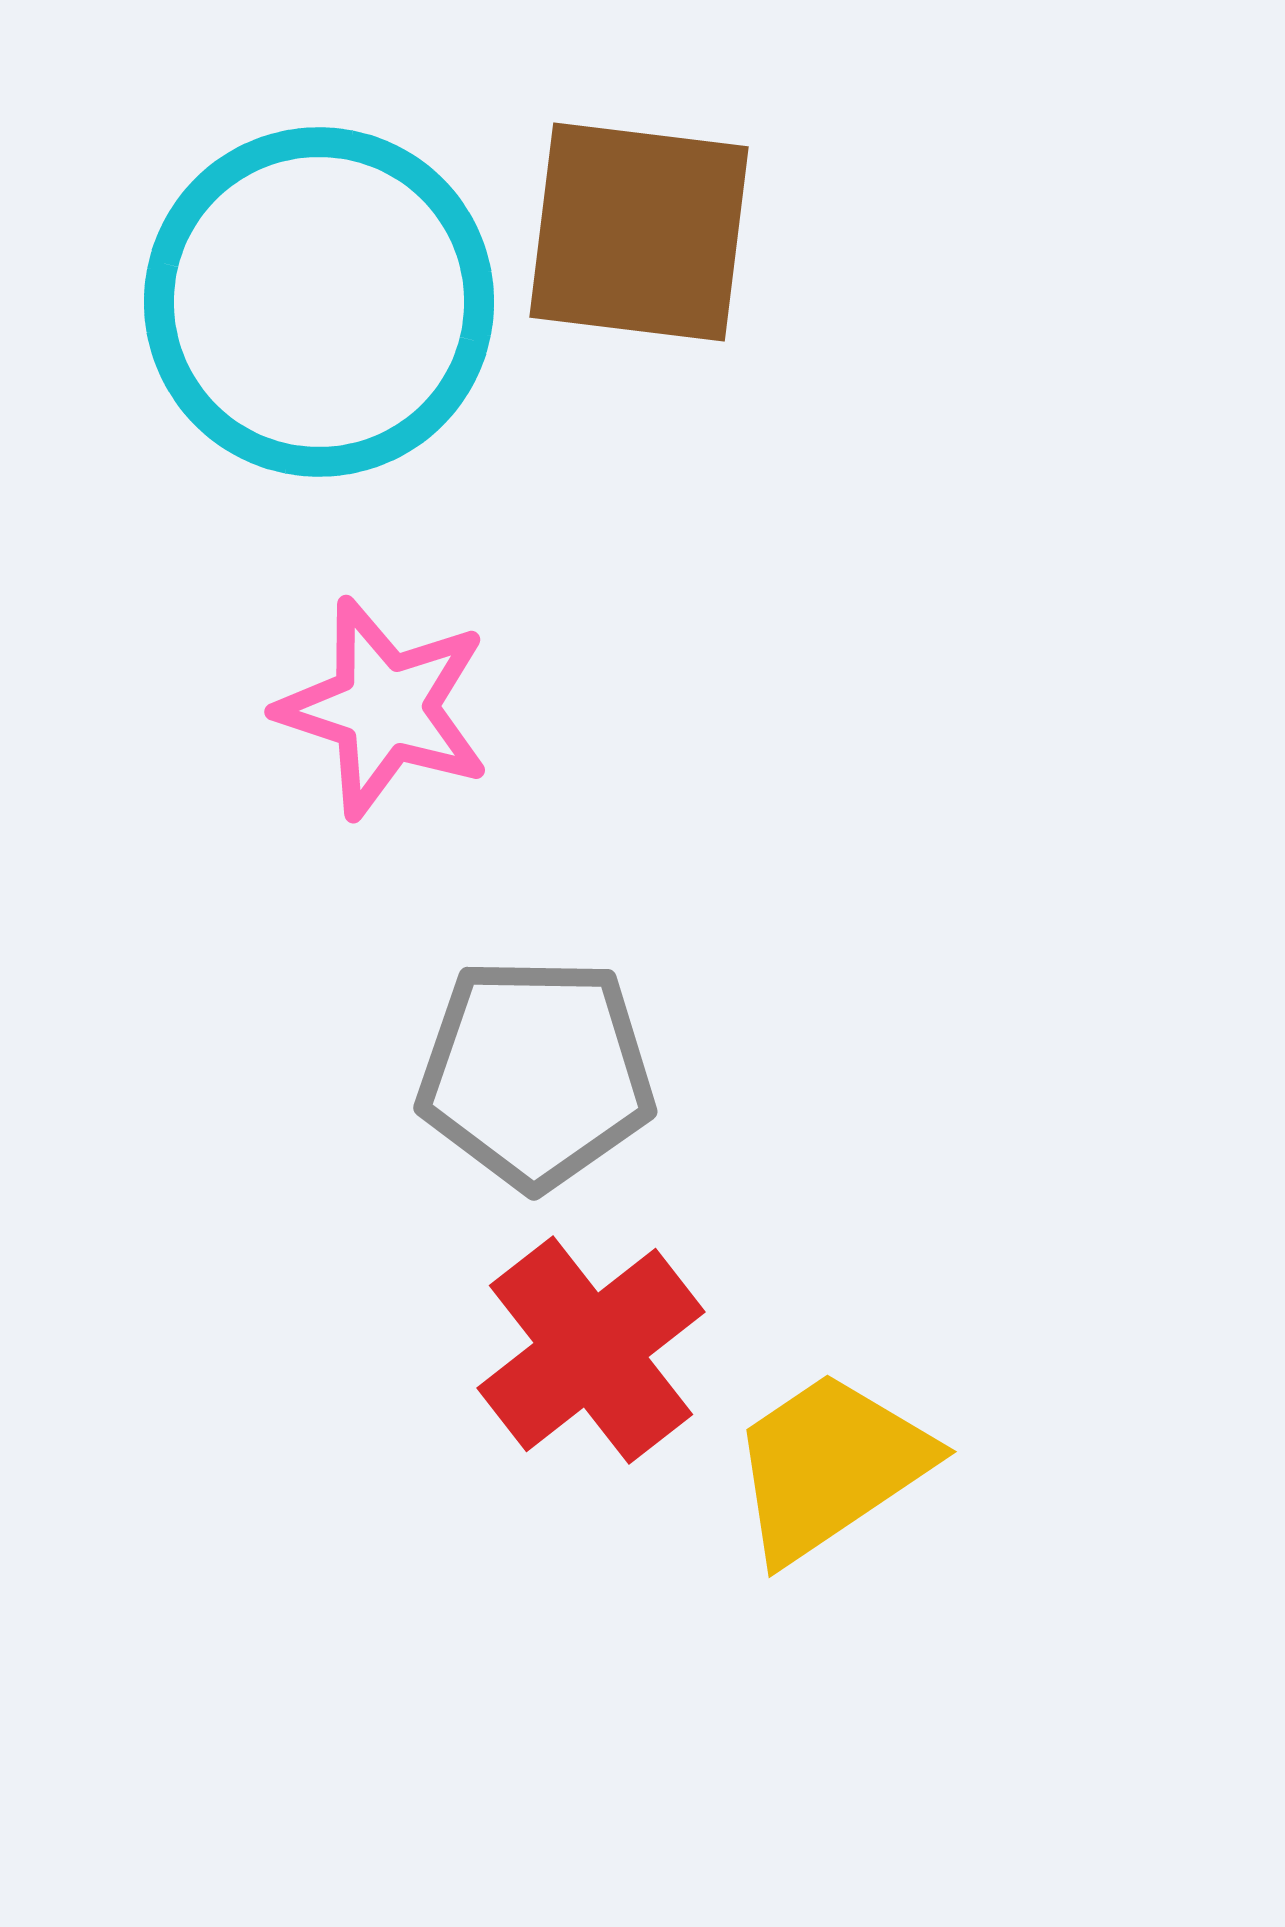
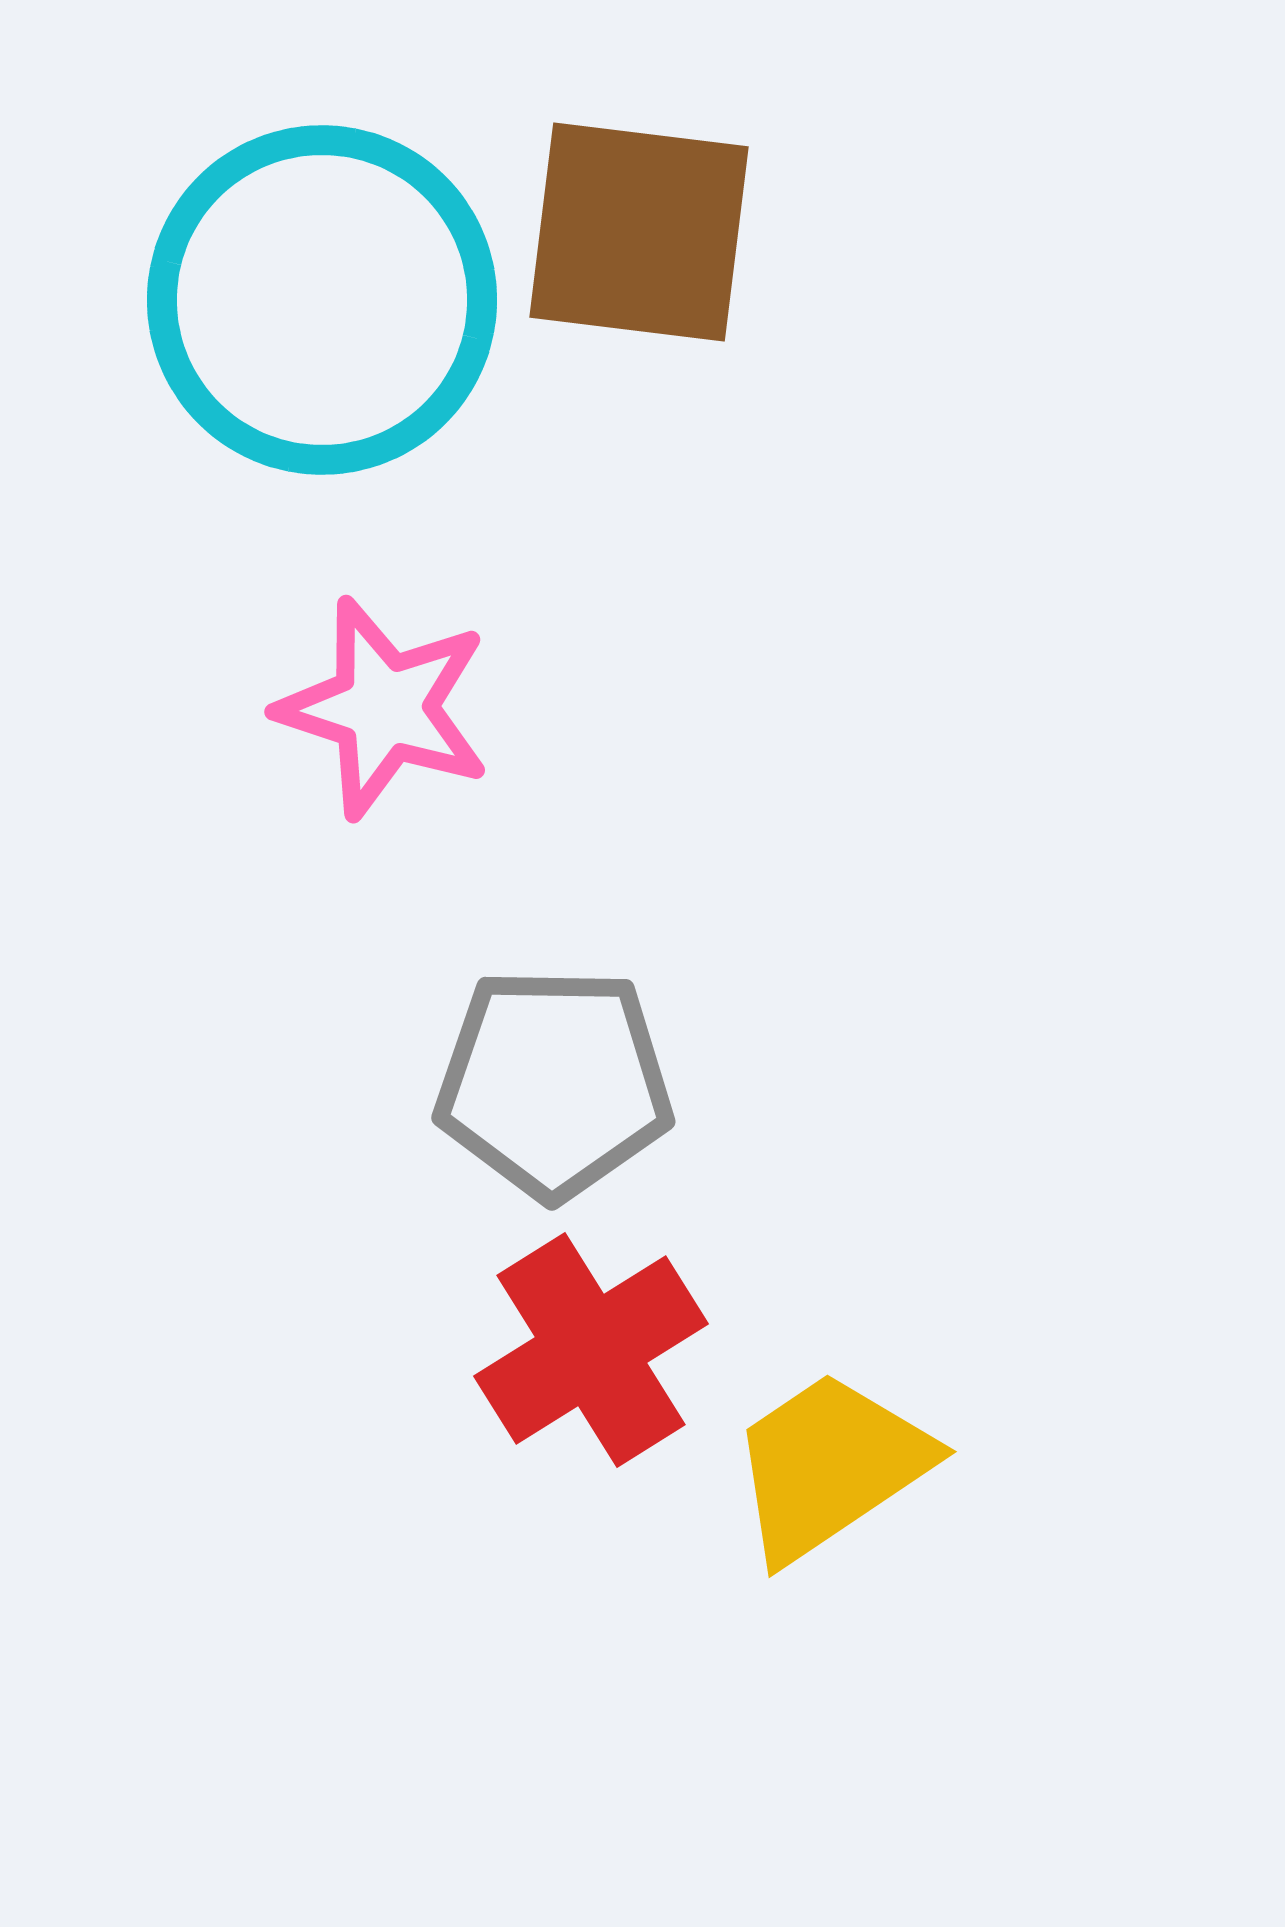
cyan circle: moved 3 px right, 2 px up
gray pentagon: moved 18 px right, 10 px down
red cross: rotated 6 degrees clockwise
